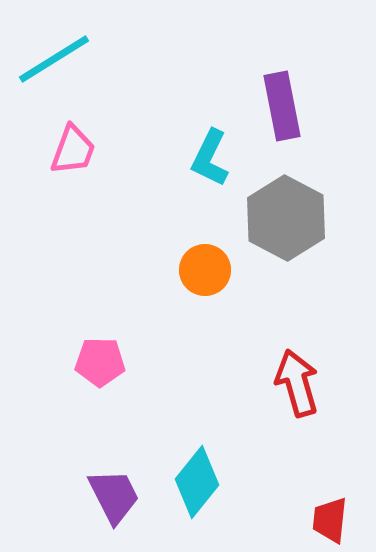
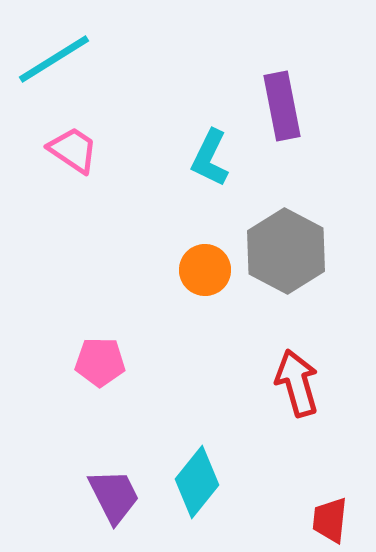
pink trapezoid: rotated 76 degrees counterclockwise
gray hexagon: moved 33 px down
